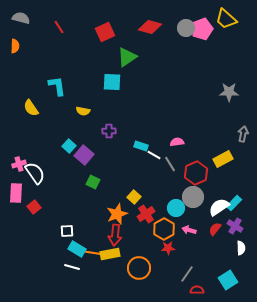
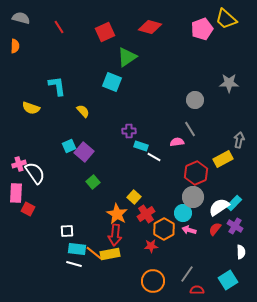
gray circle at (186, 28): moved 9 px right, 72 px down
cyan square at (112, 82): rotated 18 degrees clockwise
gray star at (229, 92): moved 9 px up
yellow semicircle at (31, 108): rotated 36 degrees counterclockwise
yellow semicircle at (83, 111): rotated 144 degrees counterclockwise
purple cross at (109, 131): moved 20 px right
gray arrow at (243, 134): moved 4 px left, 6 px down
cyan square at (69, 146): rotated 24 degrees clockwise
purple square at (84, 155): moved 3 px up
white line at (154, 155): moved 2 px down
gray line at (170, 164): moved 20 px right, 35 px up
green square at (93, 182): rotated 24 degrees clockwise
red square at (34, 207): moved 6 px left, 2 px down; rotated 24 degrees counterclockwise
cyan circle at (176, 208): moved 7 px right, 5 px down
orange star at (117, 214): rotated 20 degrees counterclockwise
red star at (168, 248): moved 17 px left, 2 px up
white semicircle at (241, 248): moved 4 px down
cyan rectangle at (77, 249): rotated 24 degrees counterclockwise
orange line at (94, 253): rotated 30 degrees clockwise
white line at (72, 267): moved 2 px right, 3 px up
orange circle at (139, 268): moved 14 px right, 13 px down
